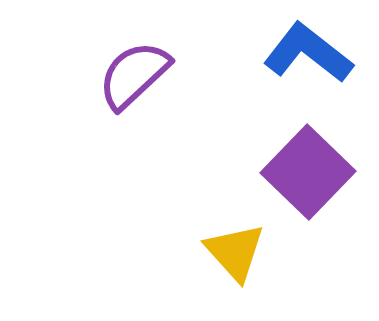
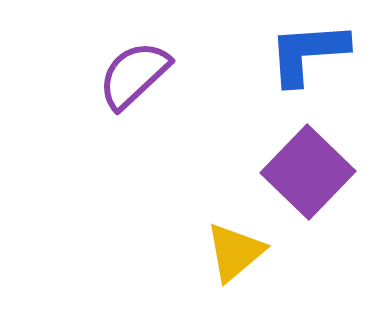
blue L-shape: rotated 42 degrees counterclockwise
yellow triangle: rotated 32 degrees clockwise
